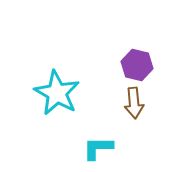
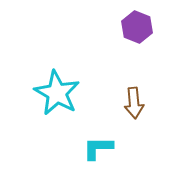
purple hexagon: moved 38 px up; rotated 8 degrees clockwise
